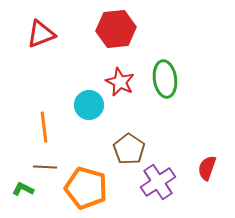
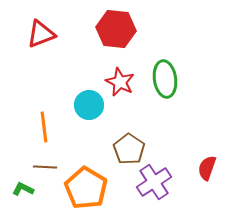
red hexagon: rotated 12 degrees clockwise
purple cross: moved 4 px left
orange pentagon: rotated 15 degrees clockwise
